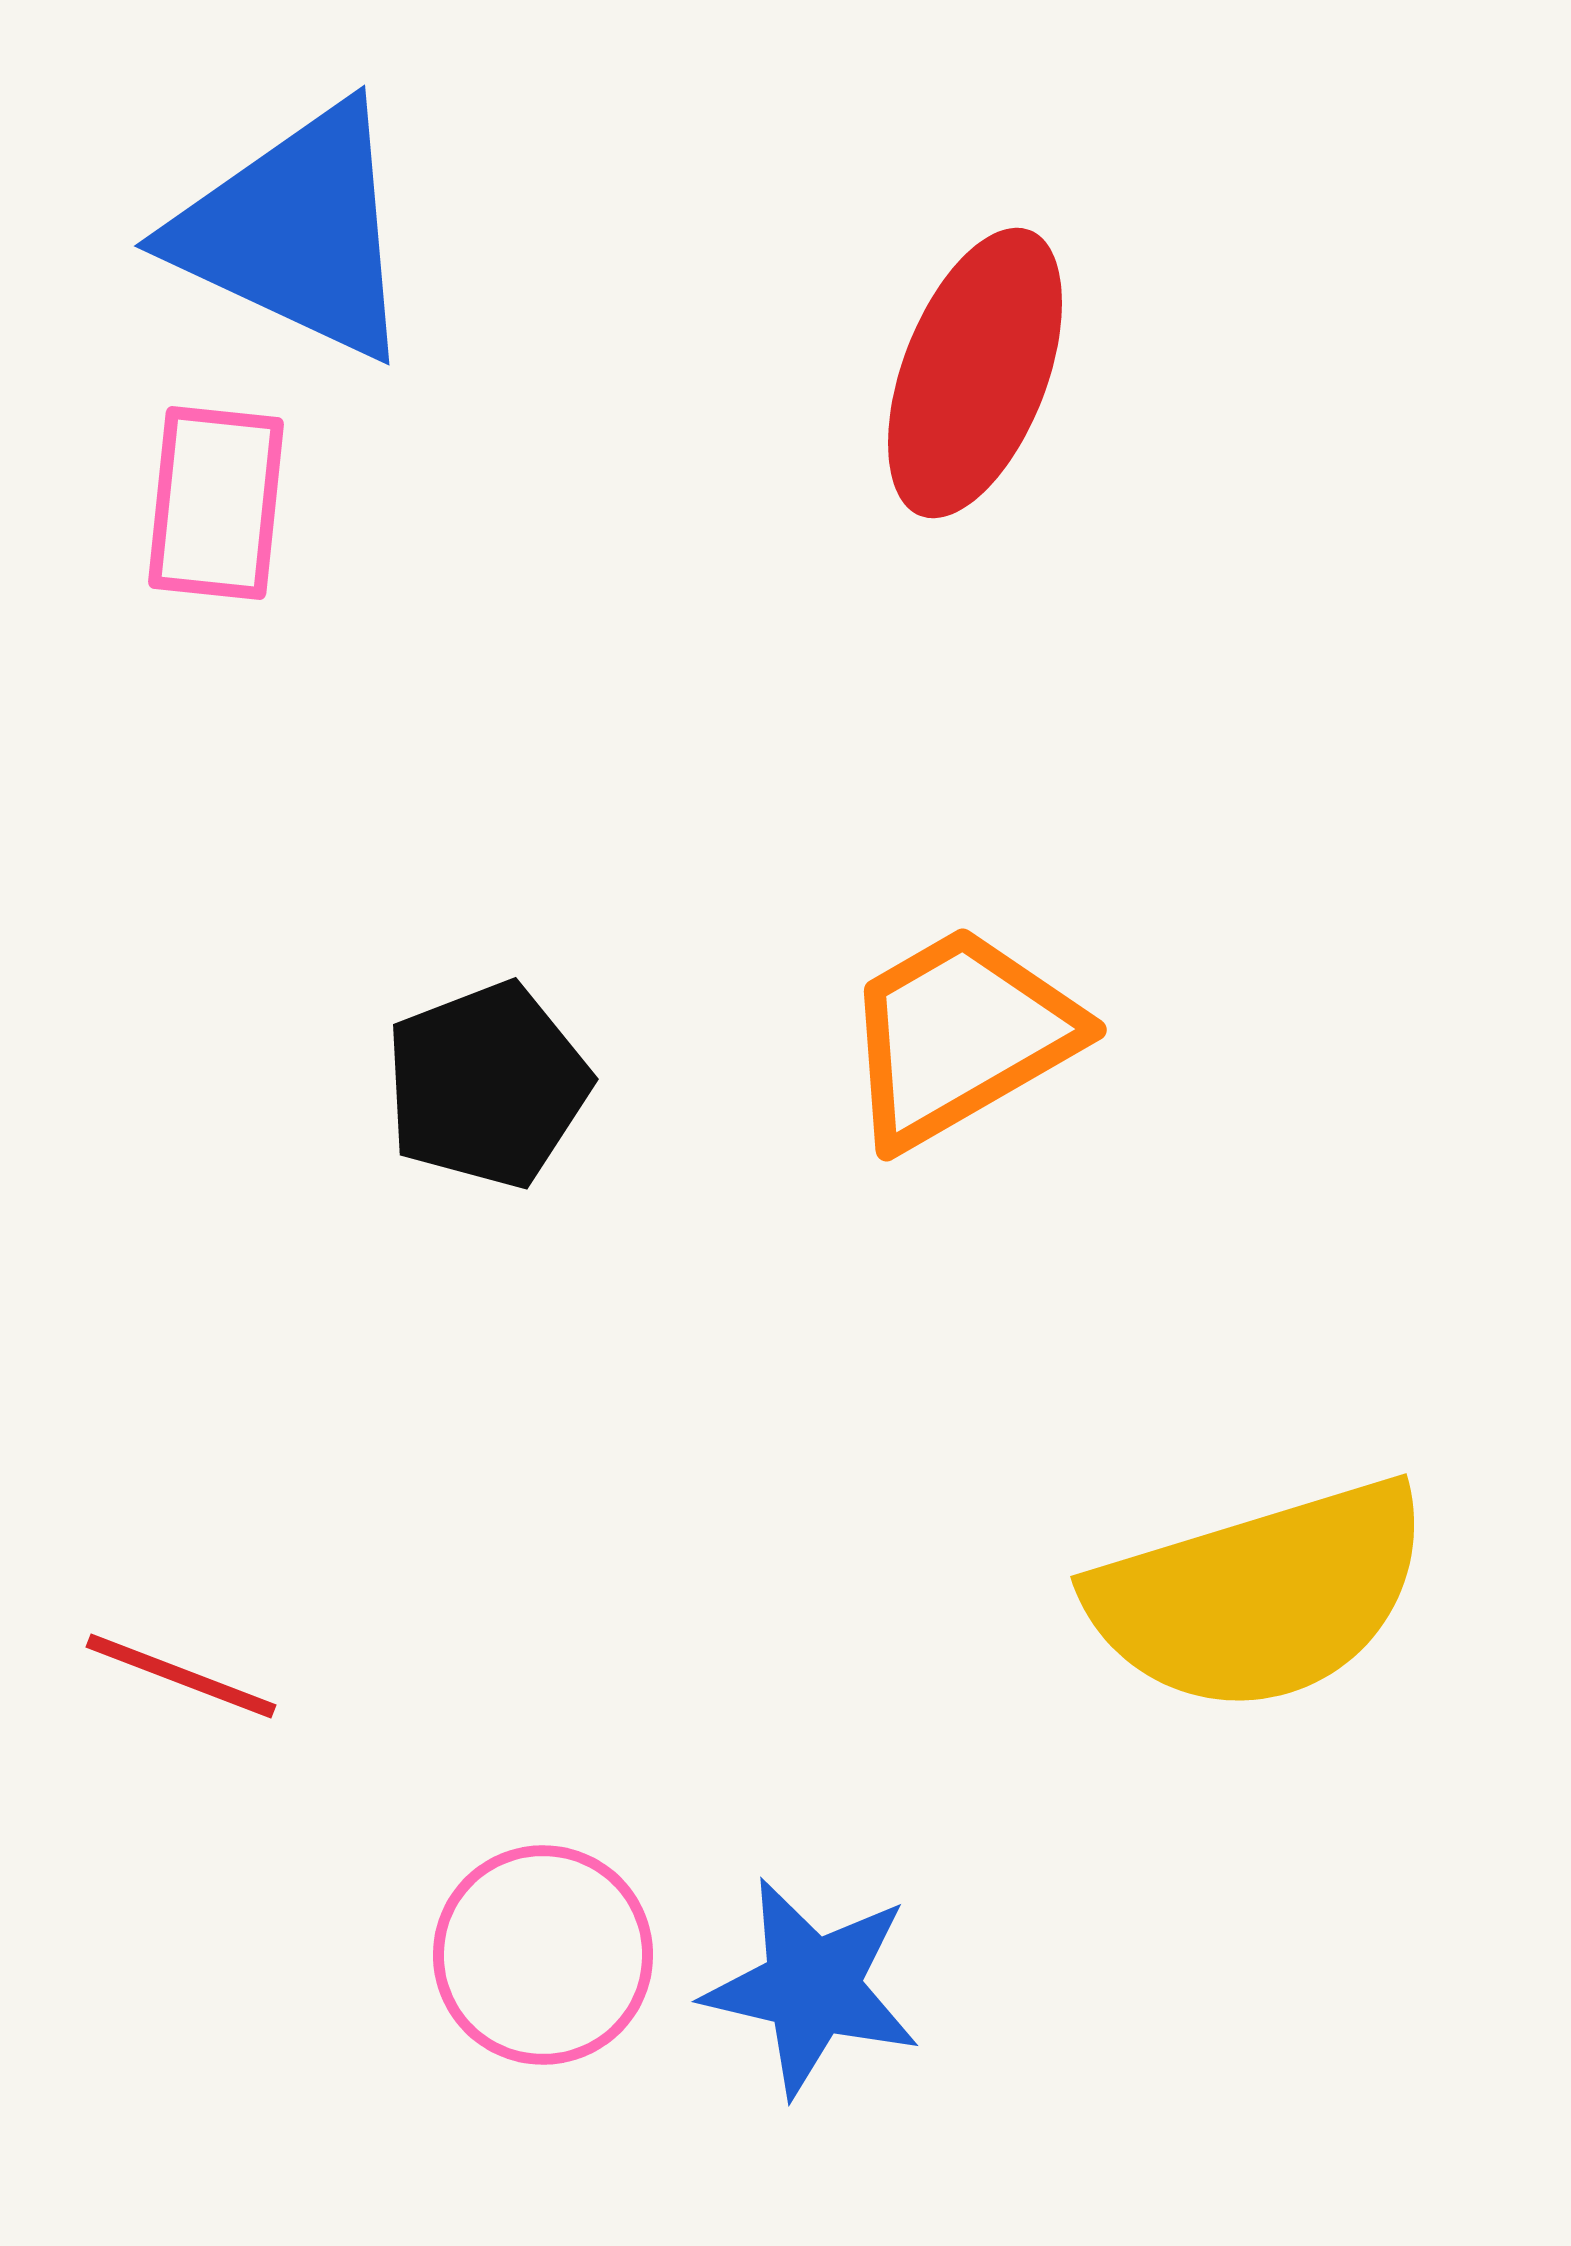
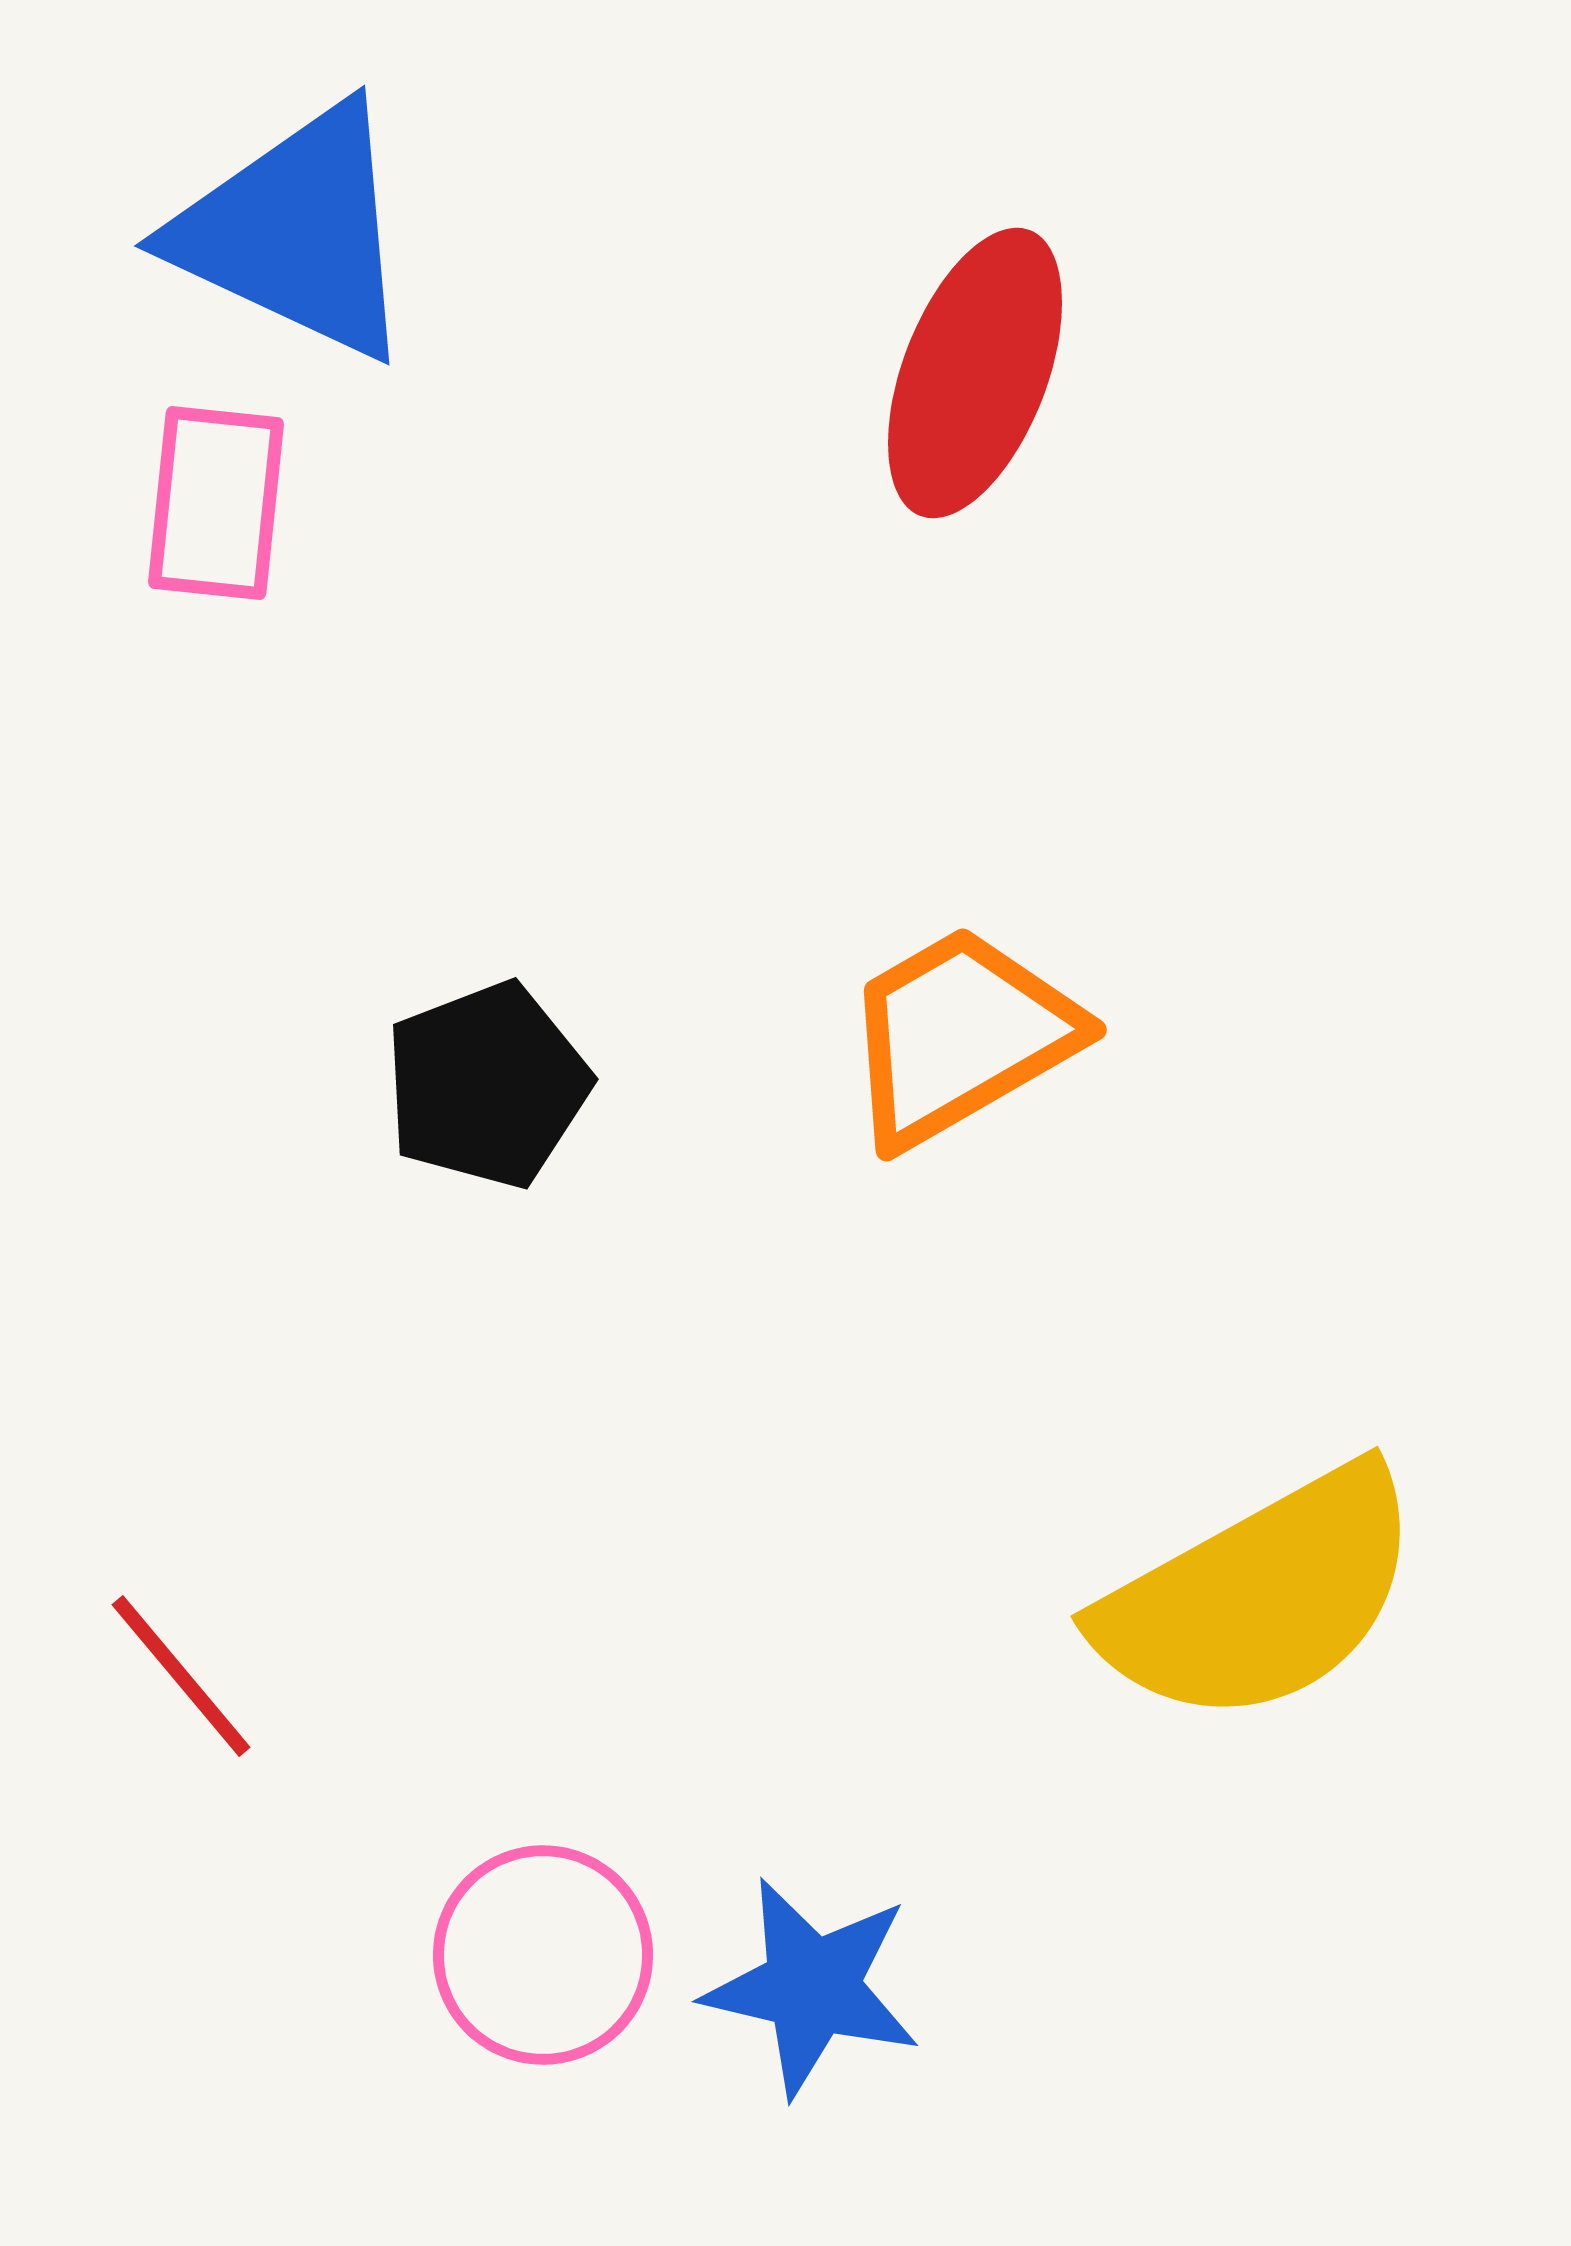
yellow semicircle: rotated 12 degrees counterclockwise
red line: rotated 29 degrees clockwise
